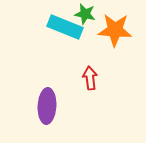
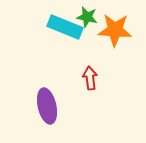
green star: moved 2 px right, 3 px down
purple ellipse: rotated 16 degrees counterclockwise
